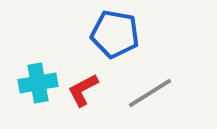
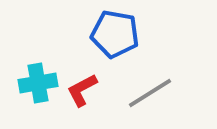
red L-shape: moved 1 px left
